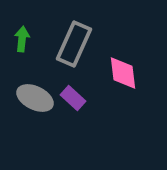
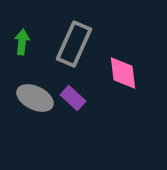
green arrow: moved 3 px down
